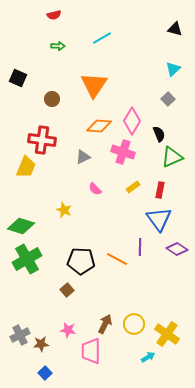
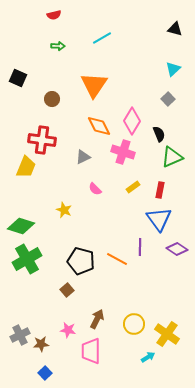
orange diamond: rotated 60 degrees clockwise
black pentagon: rotated 12 degrees clockwise
brown arrow: moved 8 px left, 5 px up
